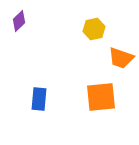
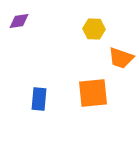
purple diamond: rotated 35 degrees clockwise
yellow hexagon: rotated 15 degrees clockwise
orange square: moved 8 px left, 4 px up
